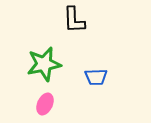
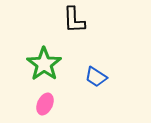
green star: rotated 24 degrees counterclockwise
blue trapezoid: rotated 35 degrees clockwise
